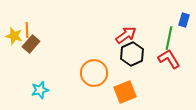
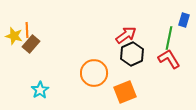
cyan star: rotated 18 degrees counterclockwise
